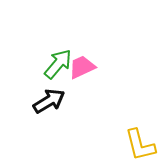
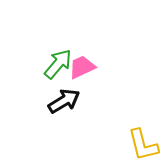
black arrow: moved 15 px right
yellow L-shape: moved 3 px right
